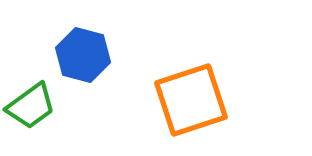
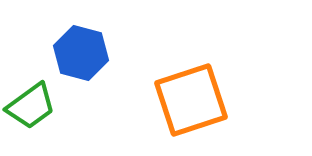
blue hexagon: moved 2 px left, 2 px up
